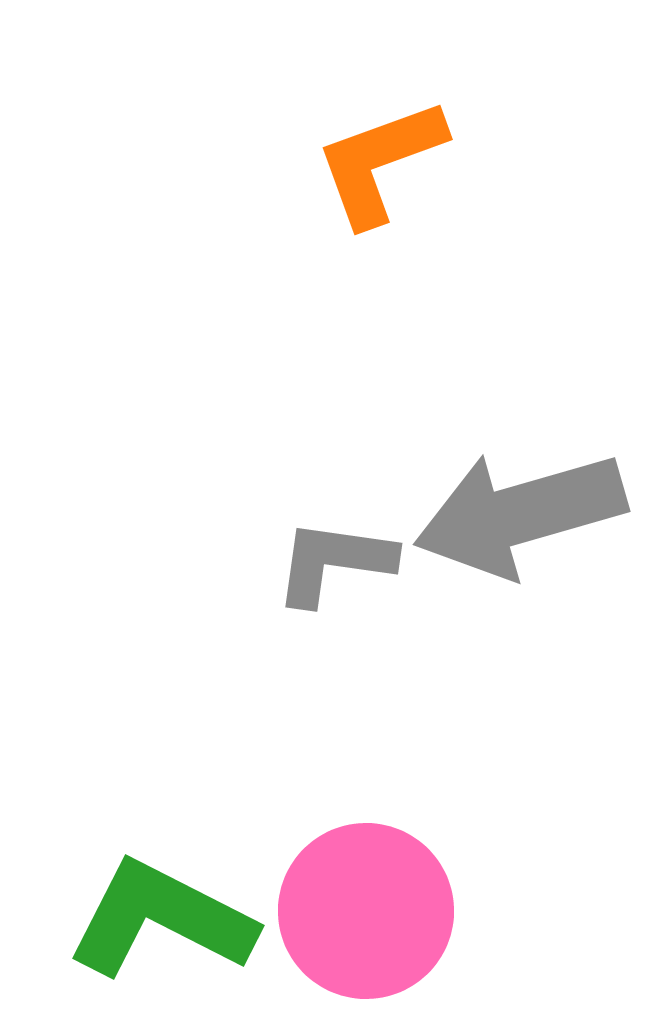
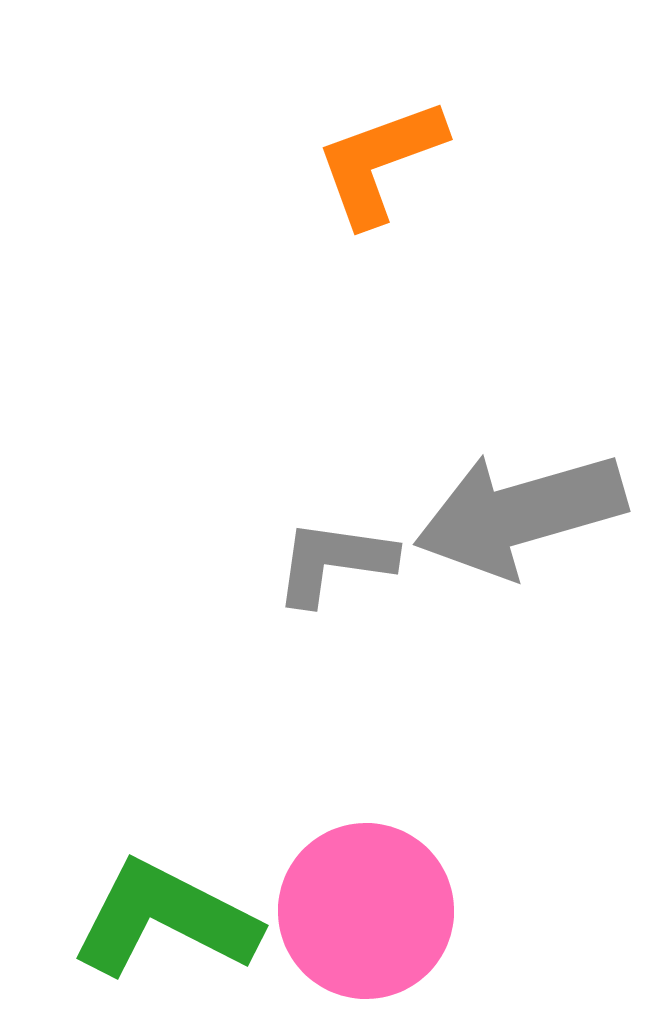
green L-shape: moved 4 px right
